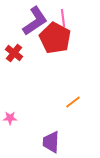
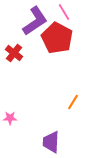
pink line: moved 1 px right, 6 px up; rotated 24 degrees counterclockwise
red pentagon: moved 2 px right
orange line: rotated 21 degrees counterclockwise
